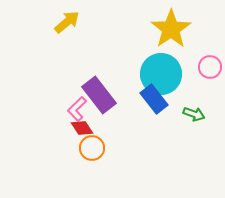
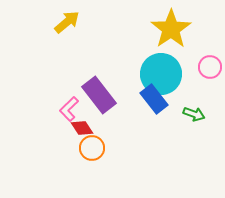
pink L-shape: moved 8 px left
